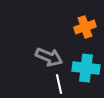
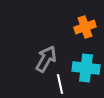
gray arrow: moved 3 px left, 2 px down; rotated 84 degrees counterclockwise
white line: moved 1 px right
